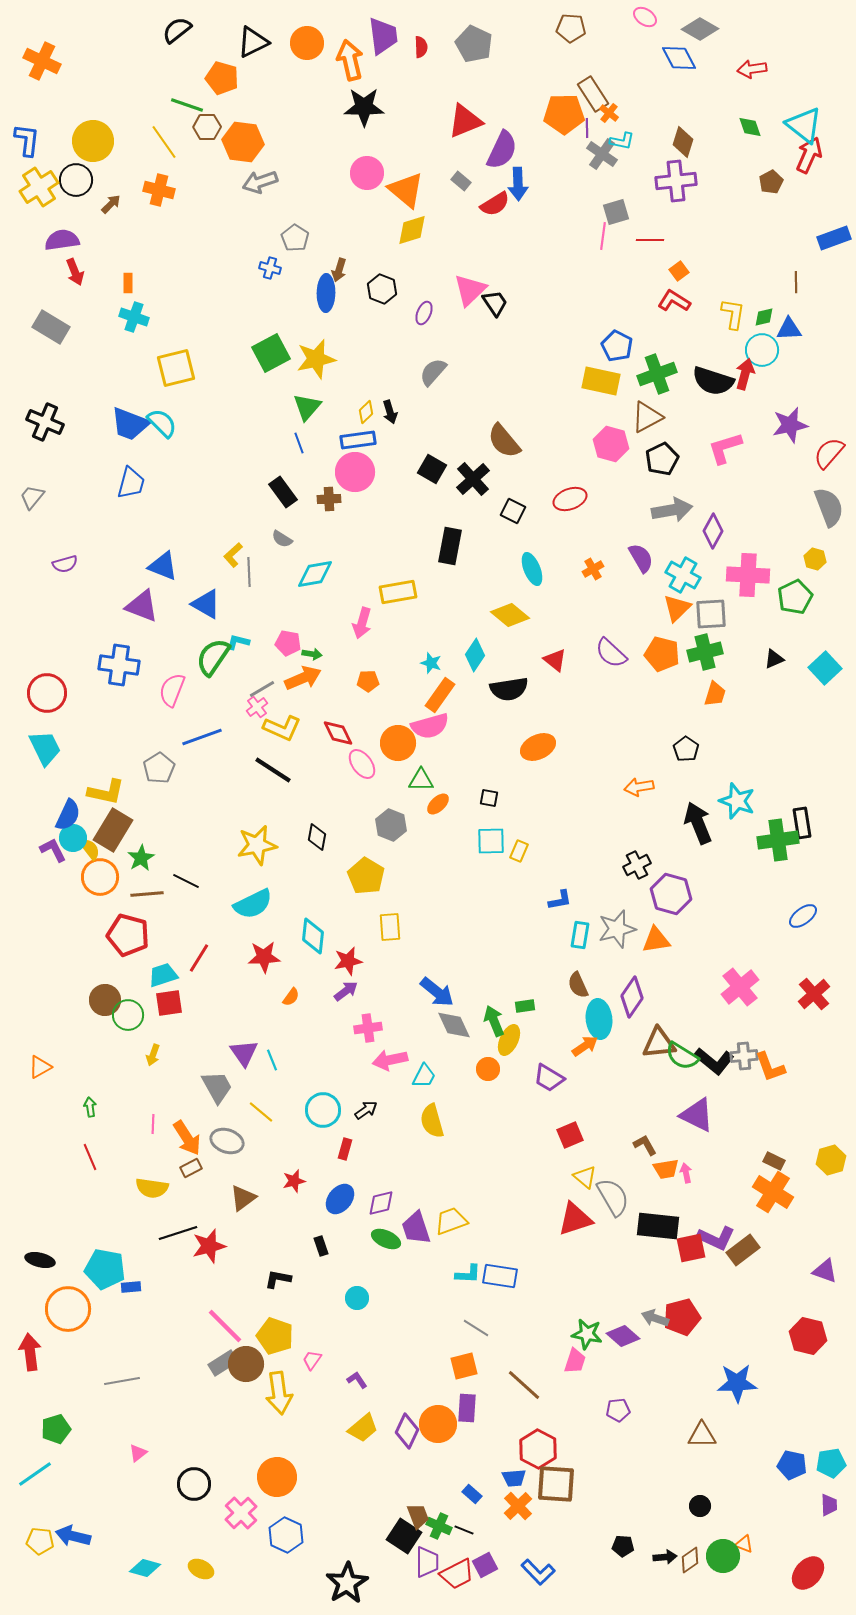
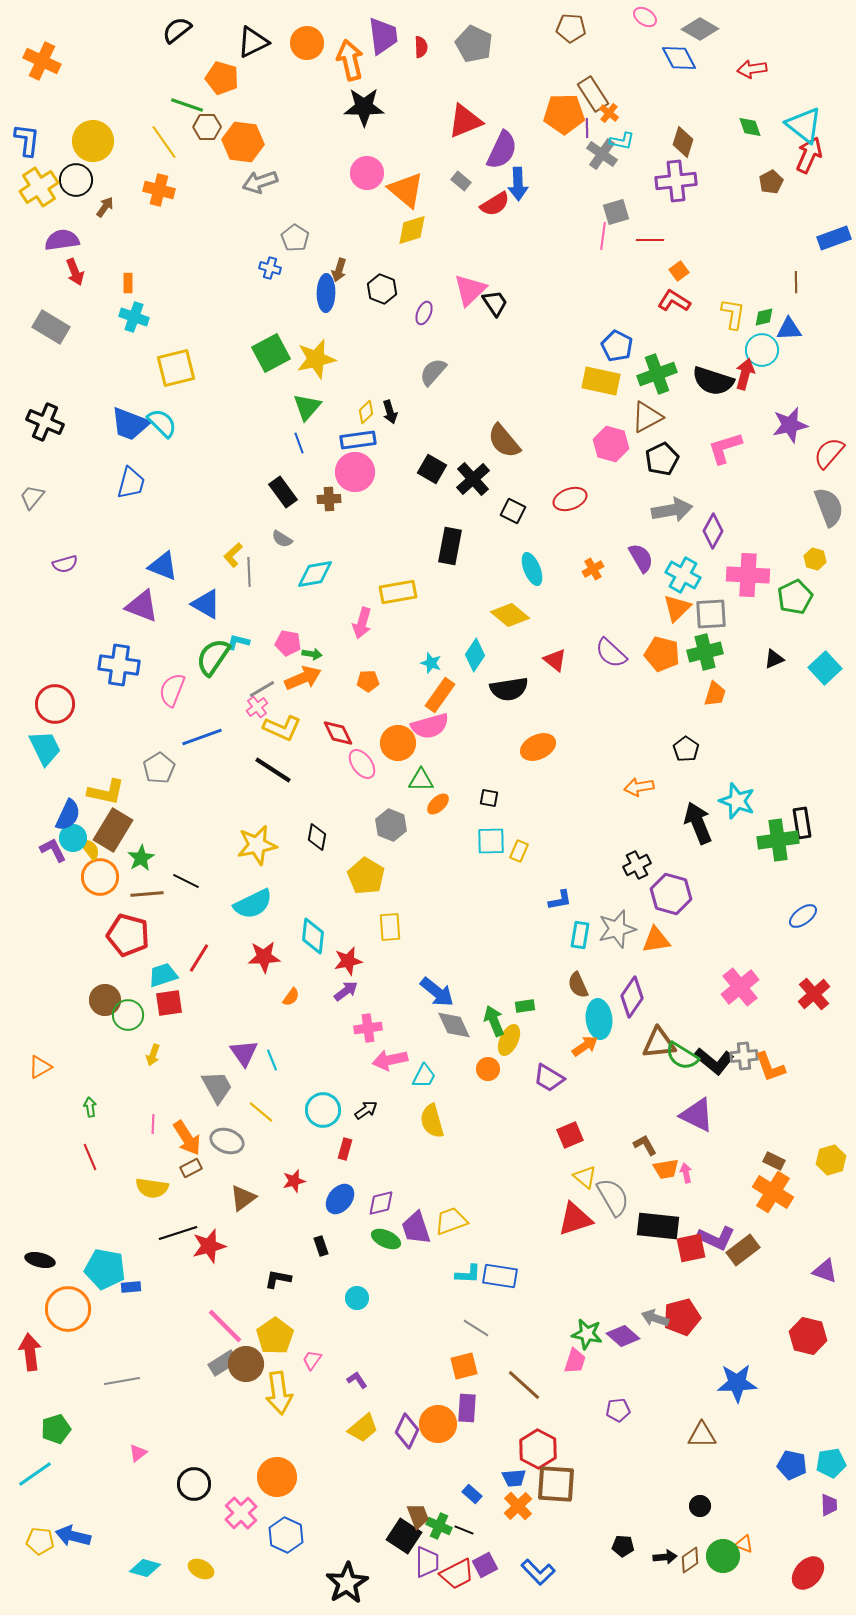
brown arrow at (111, 204): moved 6 px left, 3 px down; rotated 10 degrees counterclockwise
red circle at (47, 693): moved 8 px right, 11 px down
yellow pentagon at (275, 1336): rotated 18 degrees clockwise
